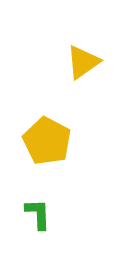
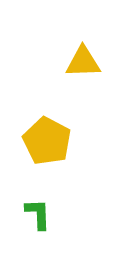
yellow triangle: rotated 33 degrees clockwise
